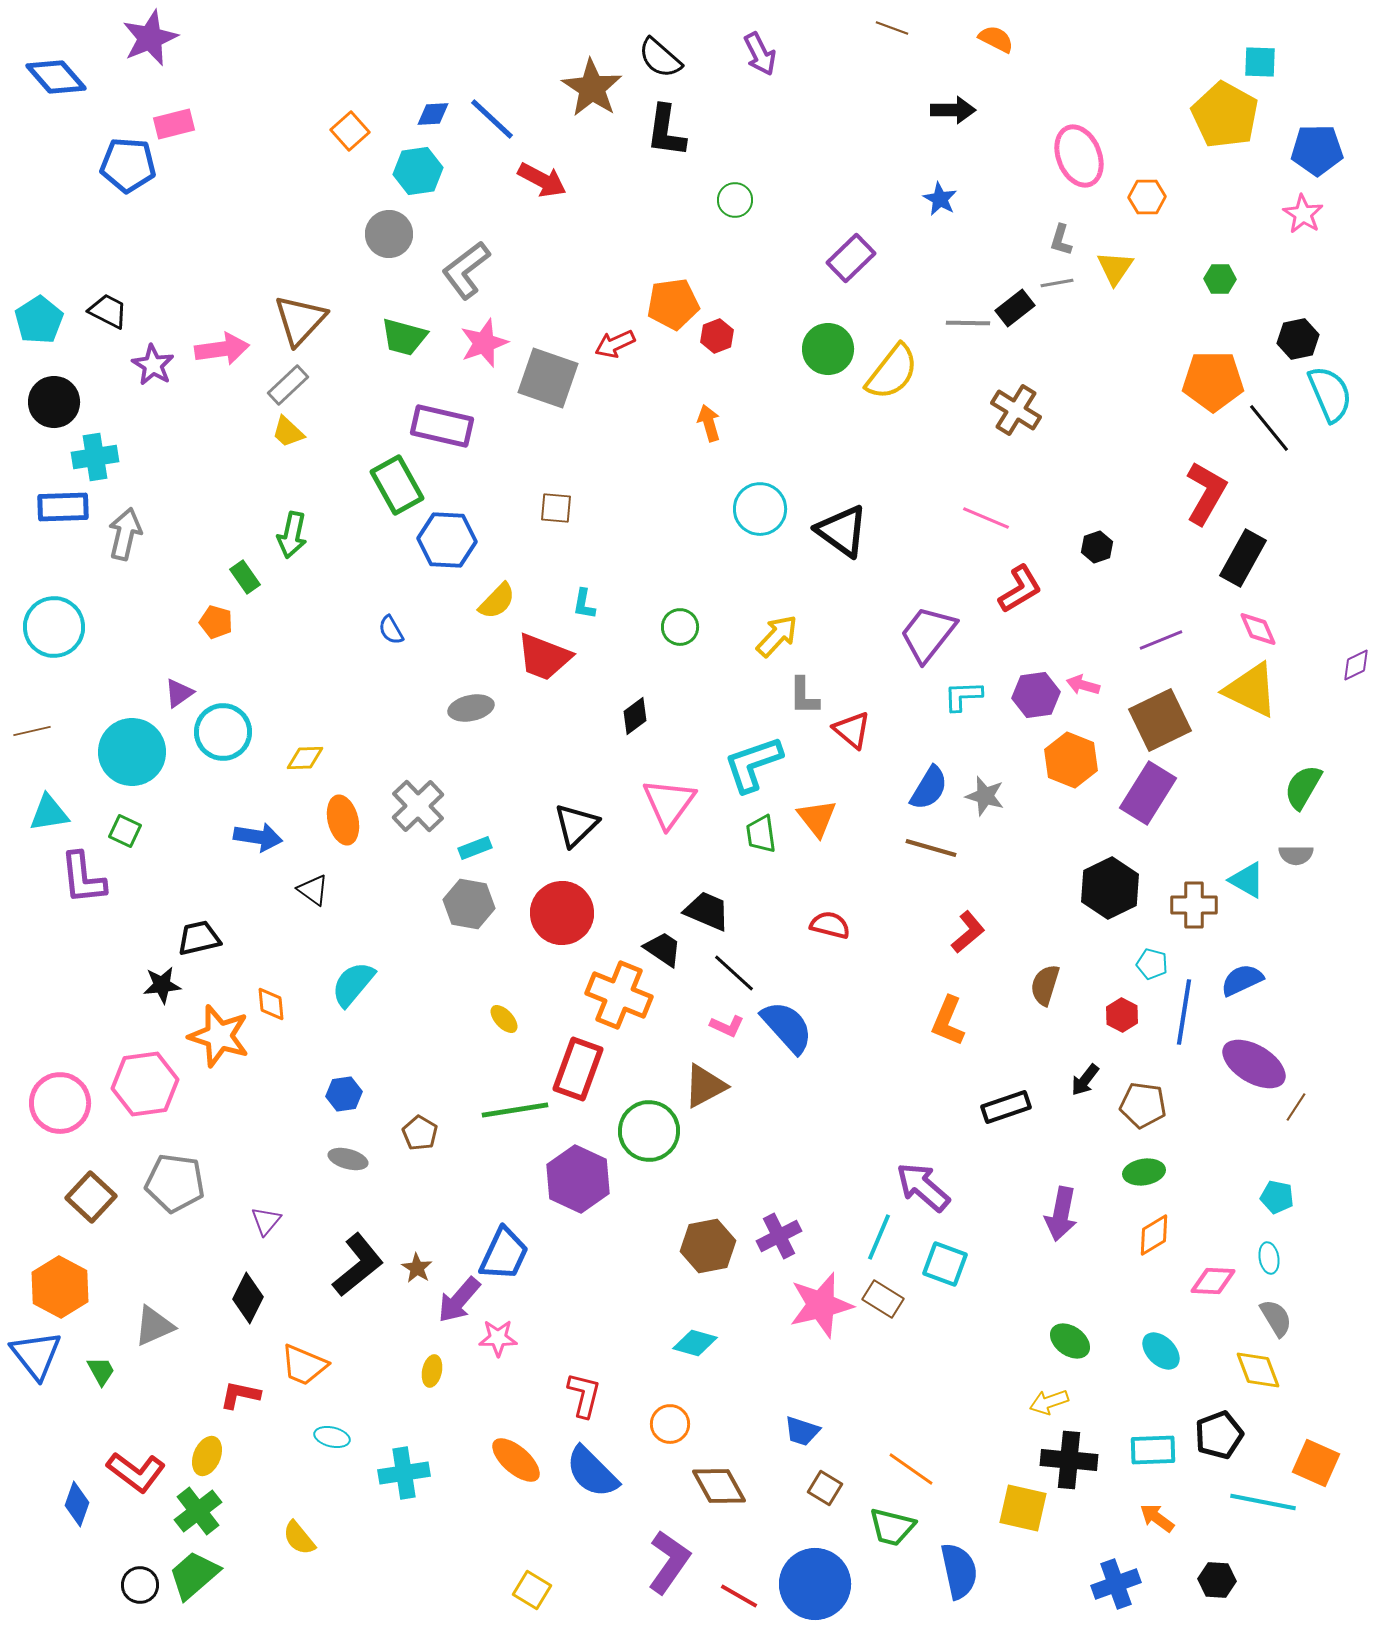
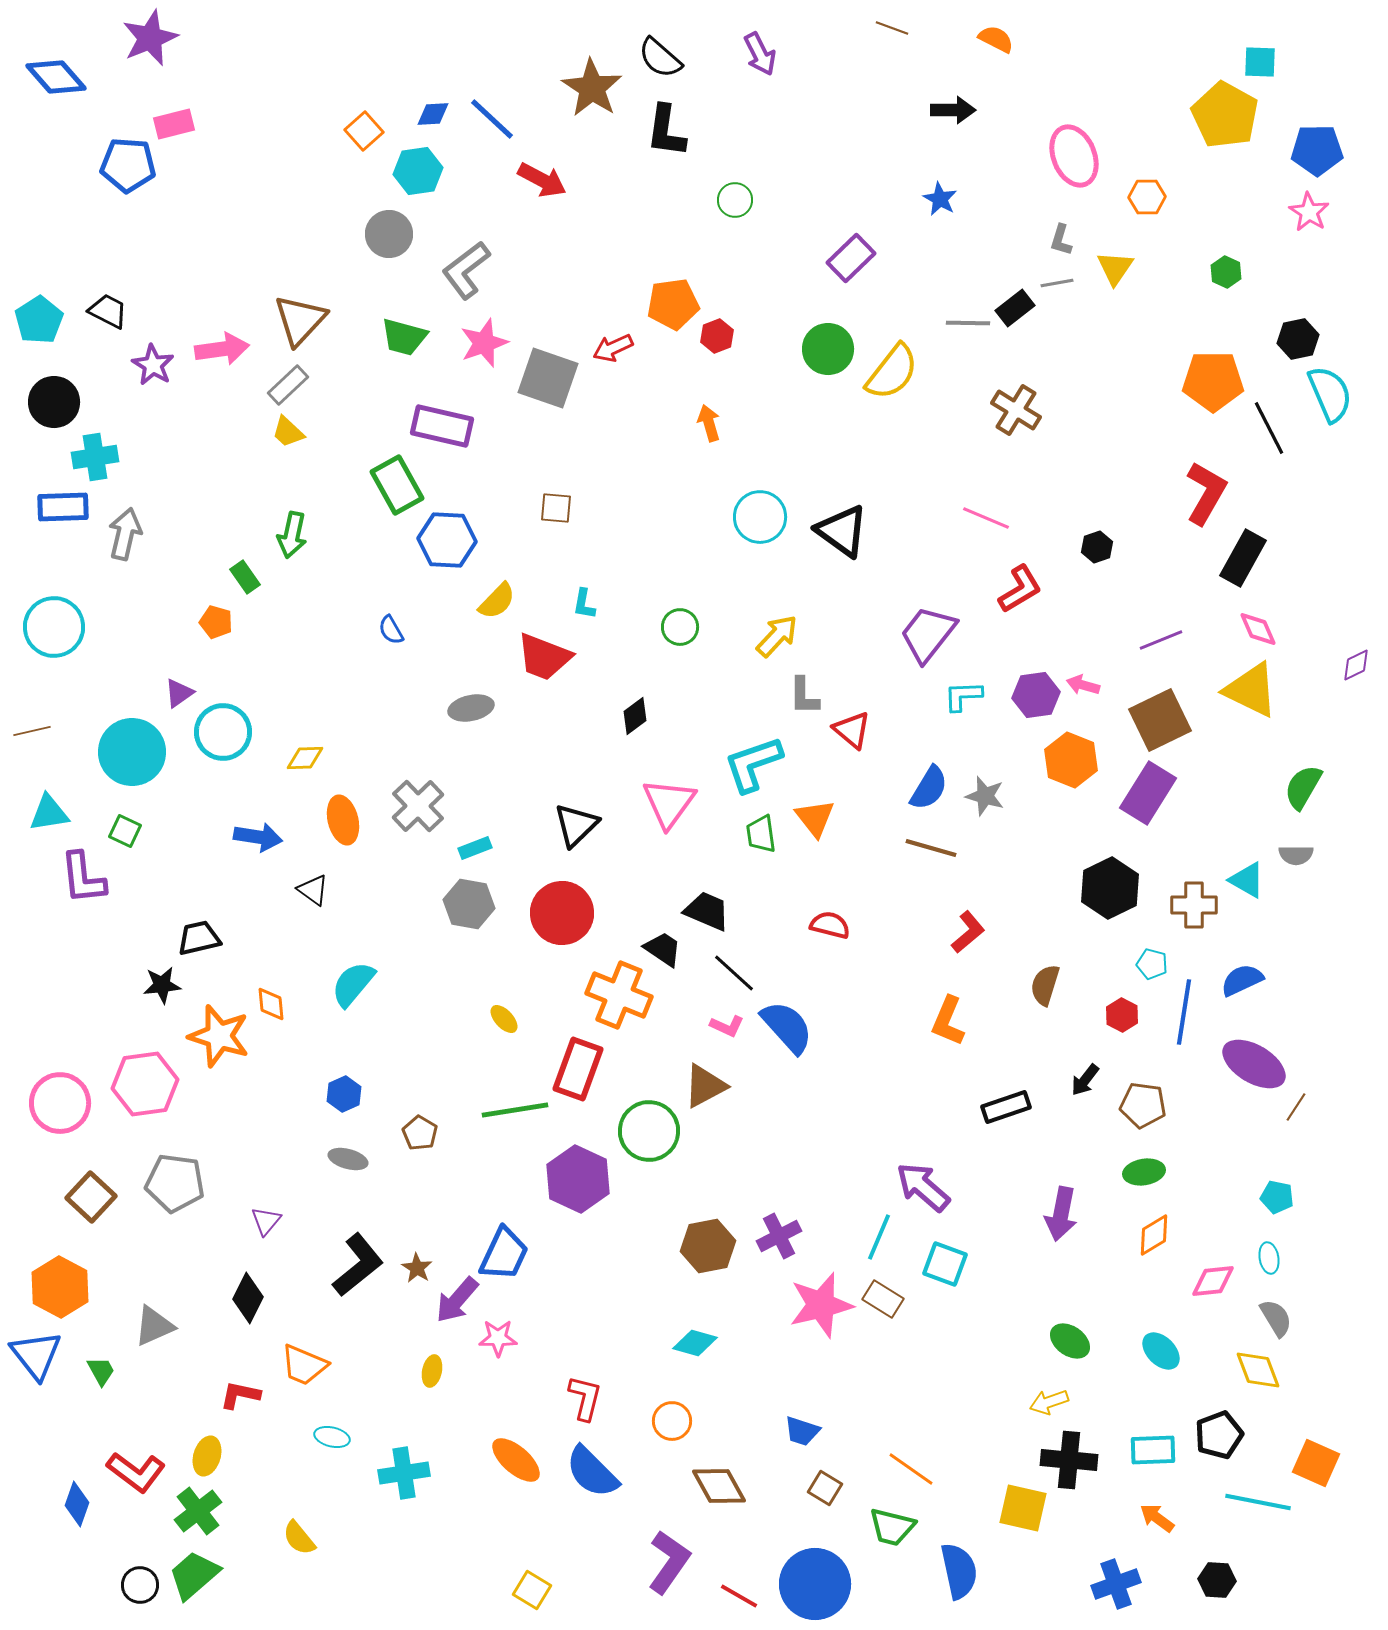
orange square at (350, 131): moved 14 px right
pink ellipse at (1079, 156): moved 5 px left
pink star at (1303, 214): moved 6 px right, 2 px up
green hexagon at (1220, 279): moved 6 px right, 7 px up; rotated 24 degrees clockwise
red arrow at (615, 344): moved 2 px left, 4 px down
black line at (1269, 428): rotated 12 degrees clockwise
cyan circle at (760, 509): moved 8 px down
orange triangle at (817, 818): moved 2 px left
blue hexagon at (344, 1094): rotated 16 degrees counterclockwise
pink diamond at (1213, 1281): rotated 9 degrees counterclockwise
purple arrow at (459, 1300): moved 2 px left
red L-shape at (584, 1395): moved 1 px right, 3 px down
orange circle at (670, 1424): moved 2 px right, 3 px up
yellow ellipse at (207, 1456): rotated 6 degrees counterclockwise
cyan line at (1263, 1502): moved 5 px left
